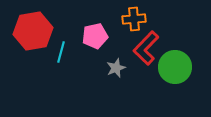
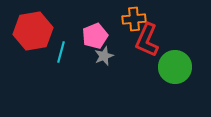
pink pentagon: rotated 10 degrees counterclockwise
red L-shape: moved 1 px right, 8 px up; rotated 20 degrees counterclockwise
gray star: moved 12 px left, 12 px up
